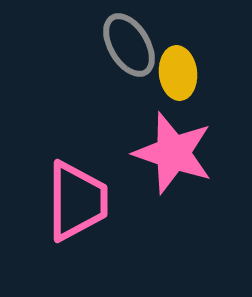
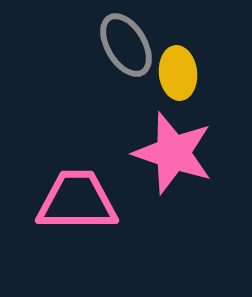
gray ellipse: moved 3 px left
pink trapezoid: rotated 90 degrees counterclockwise
